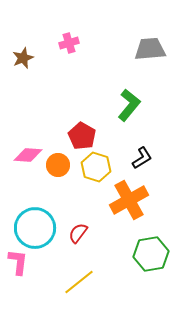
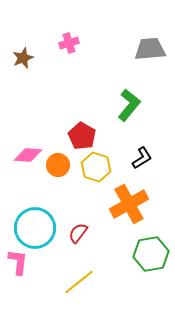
orange cross: moved 4 px down
